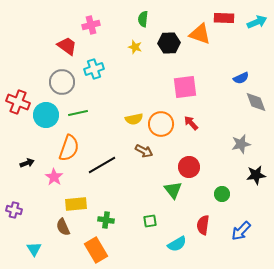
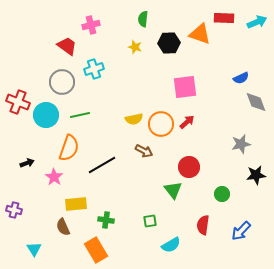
green line: moved 2 px right, 2 px down
red arrow: moved 4 px left, 1 px up; rotated 91 degrees clockwise
cyan semicircle: moved 6 px left, 1 px down
